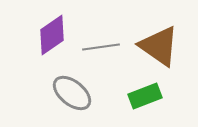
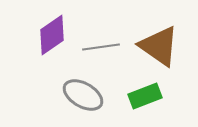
gray ellipse: moved 11 px right, 2 px down; rotated 9 degrees counterclockwise
